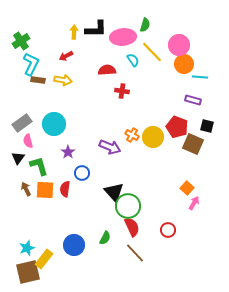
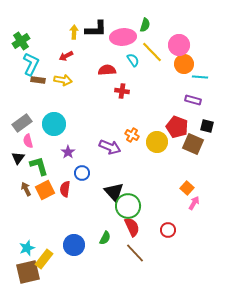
yellow circle at (153, 137): moved 4 px right, 5 px down
orange square at (45, 190): rotated 30 degrees counterclockwise
